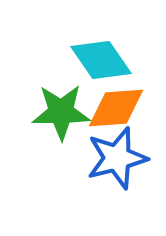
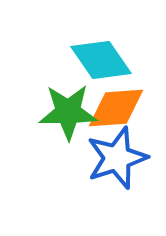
green star: moved 7 px right
blue star: rotated 4 degrees counterclockwise
